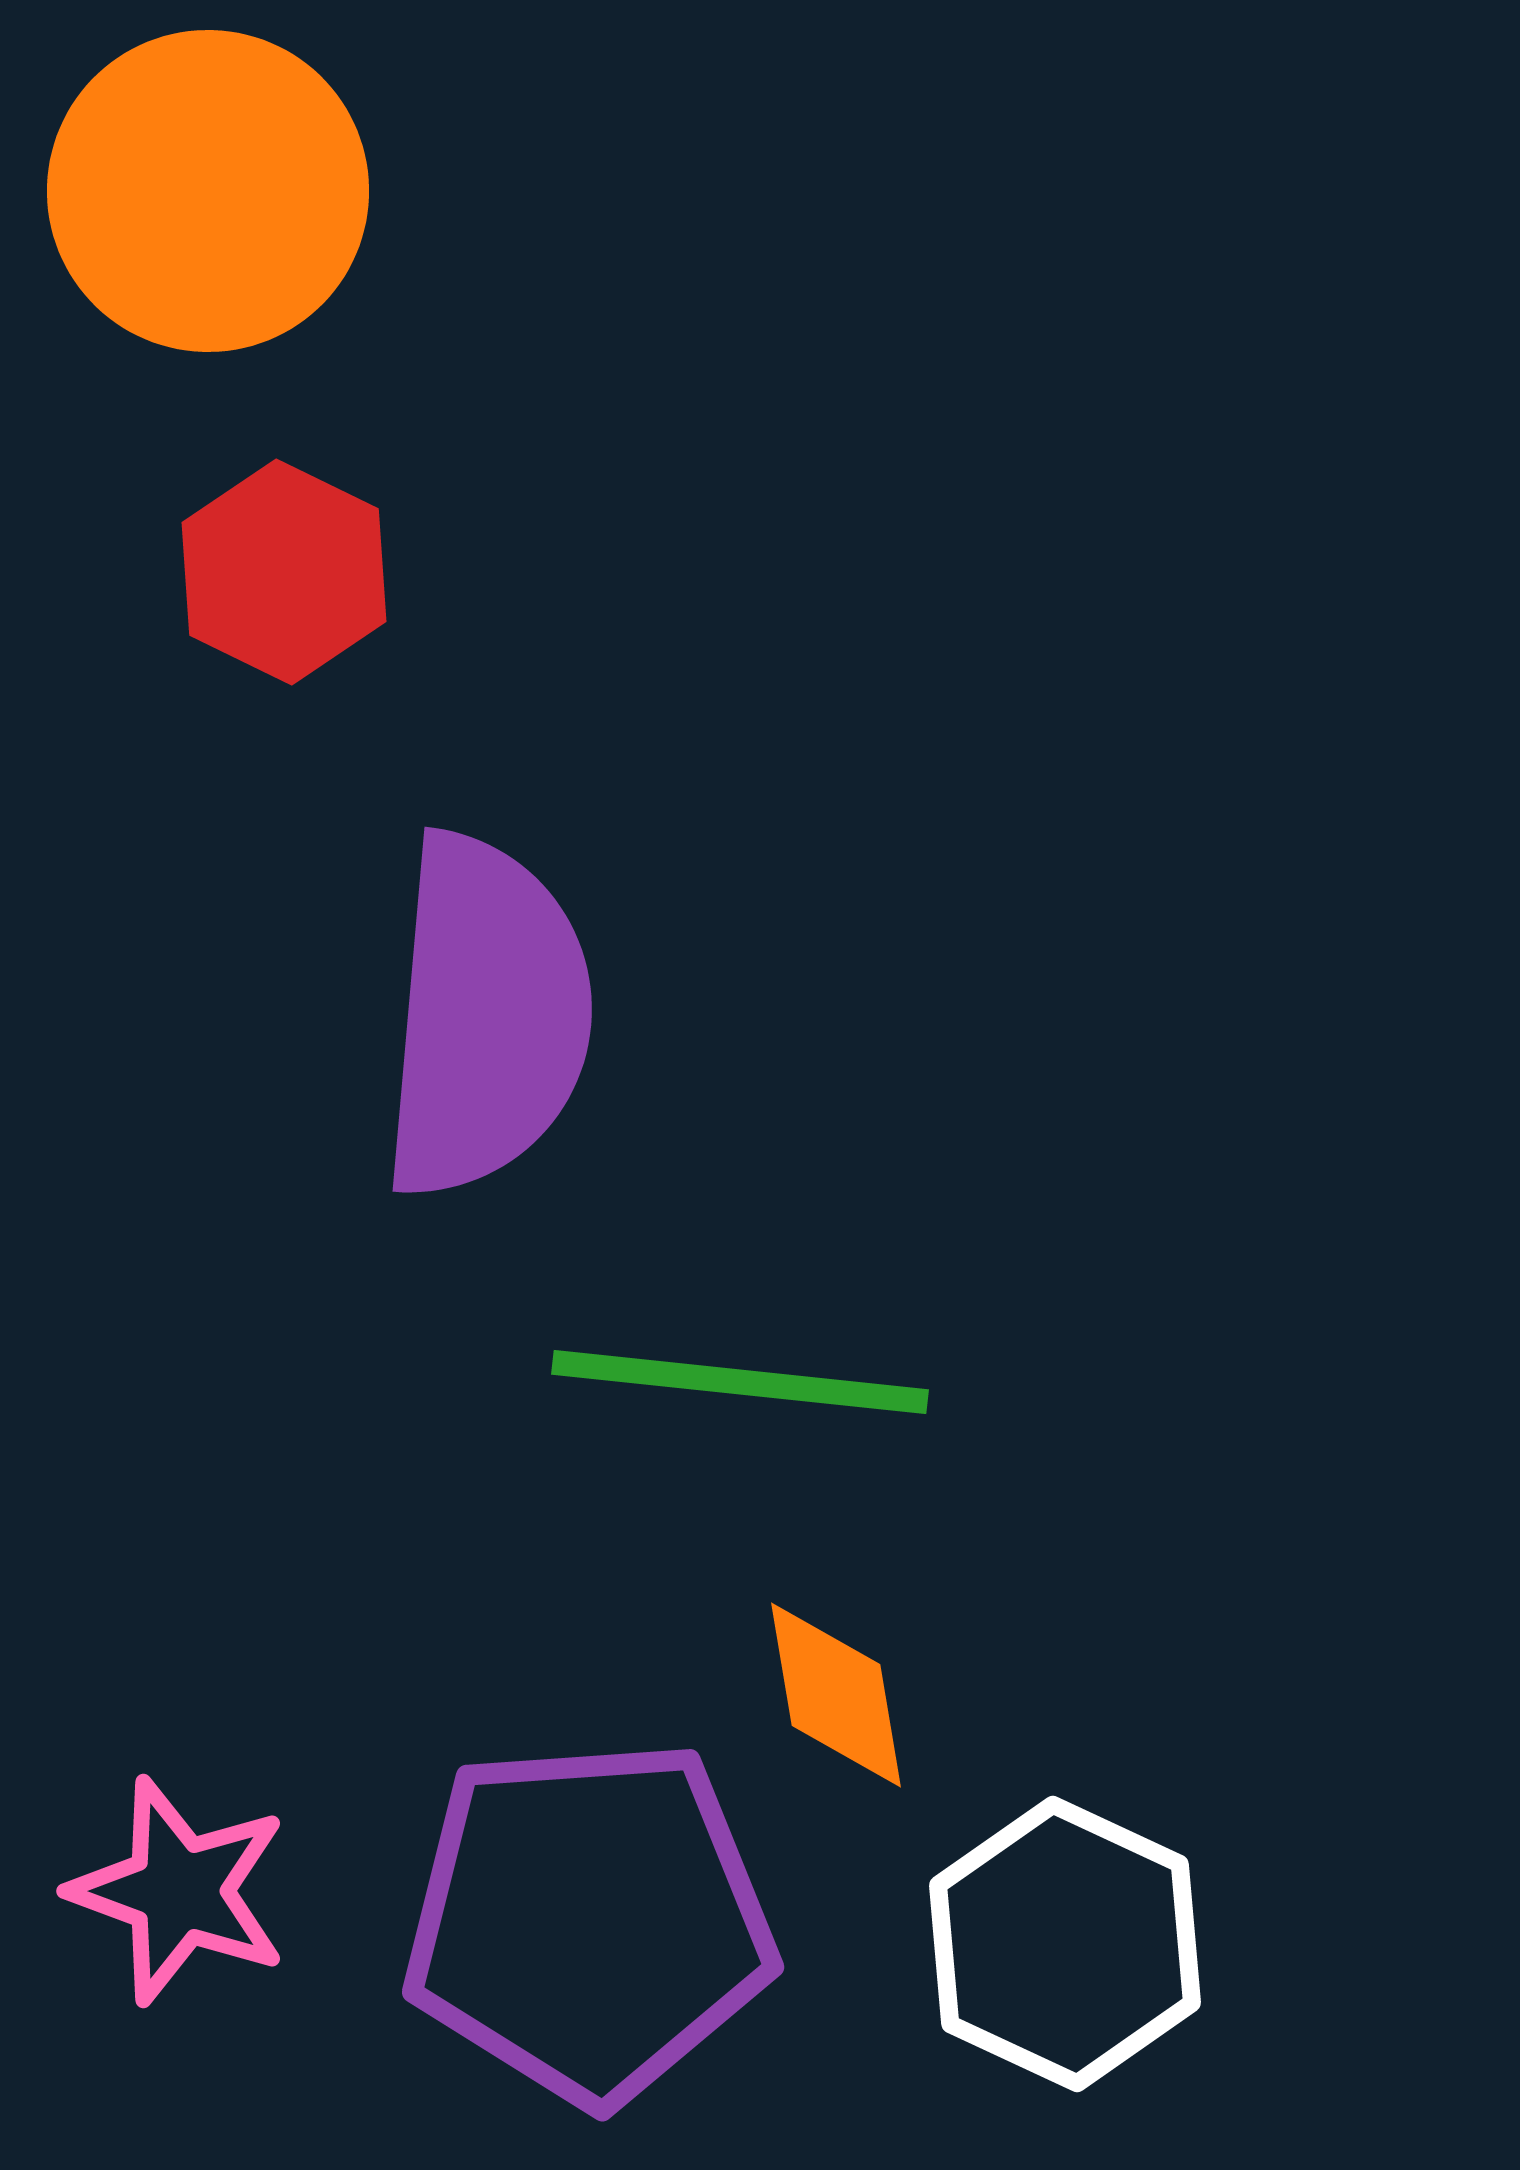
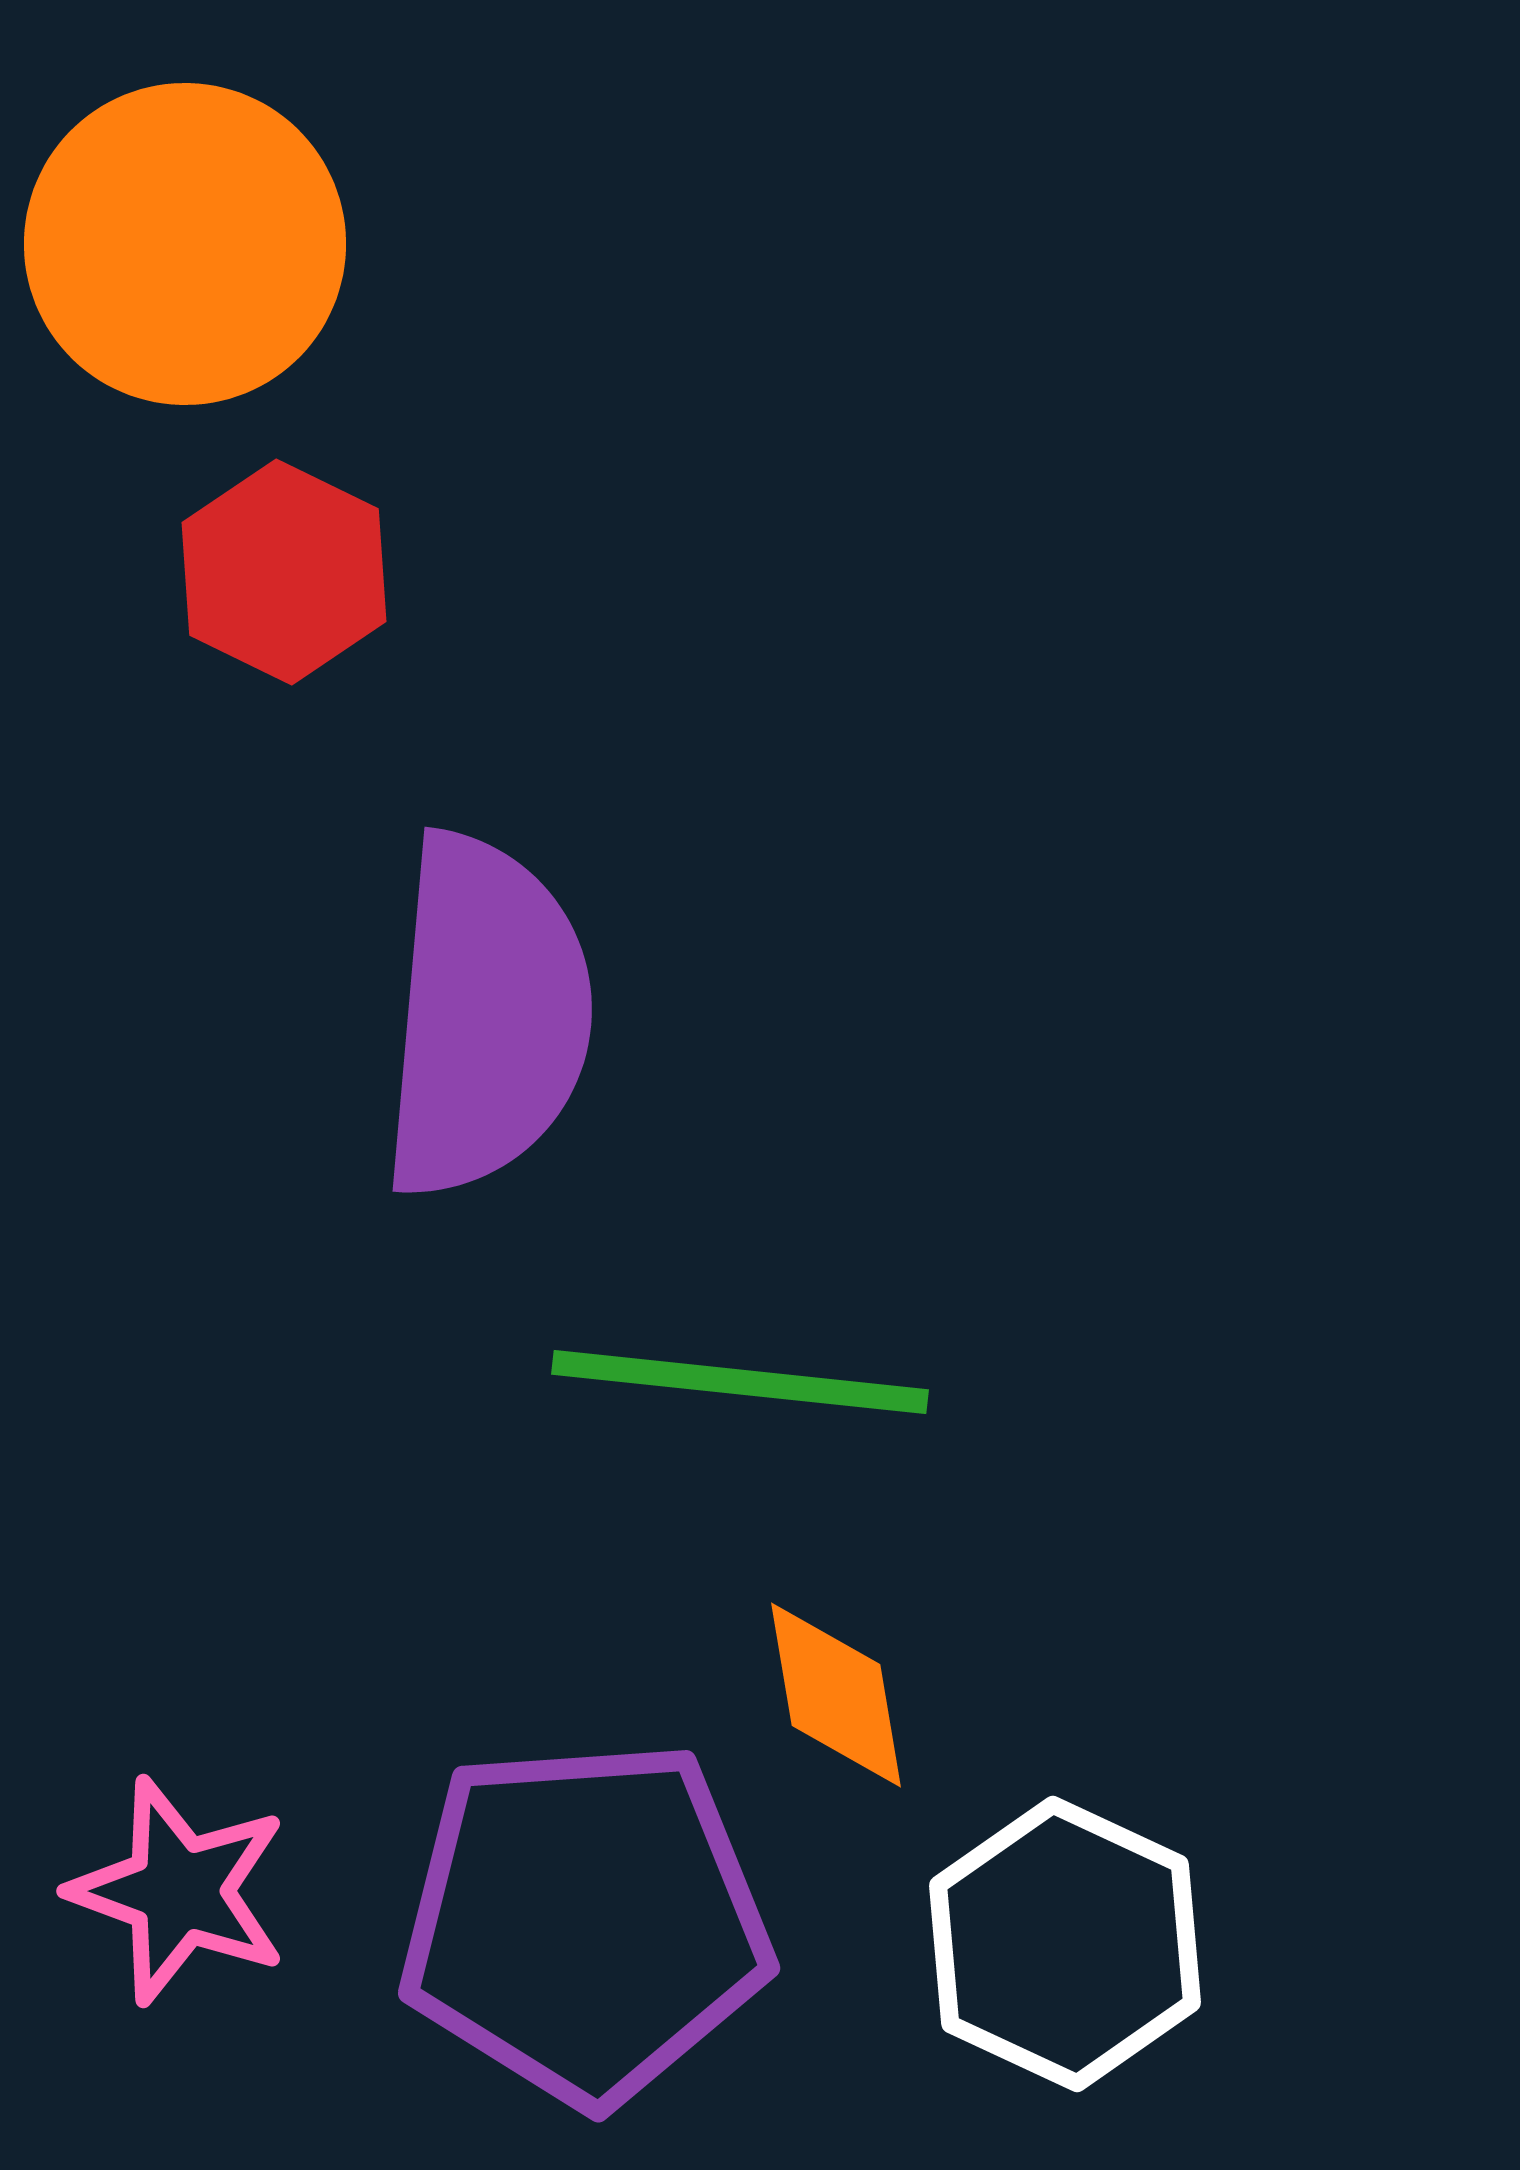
orange circle: moved 23 px left, 53 px down
purple pentagon: moved 4 px left, 1 px down
